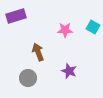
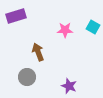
purple star: moved 15 px down
gray circle: moved 1 px left, 1 px up
